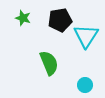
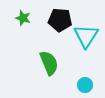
black pentagon: rotated 15 degrees clockwise
